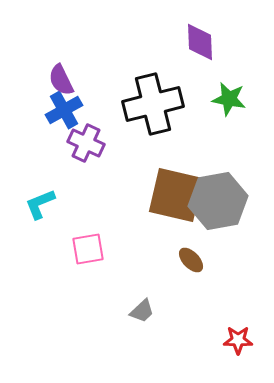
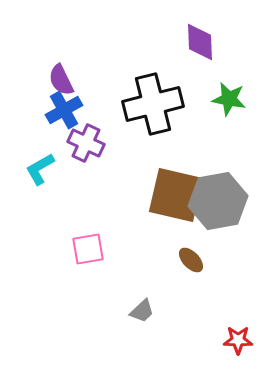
cyan L-shape: moved 35 px up; rotated 8 degrees counterclockwise
